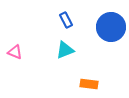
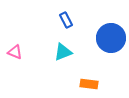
blue circle: moved 11 px down
cyan triangle: moved 2 px left, 2 px down
